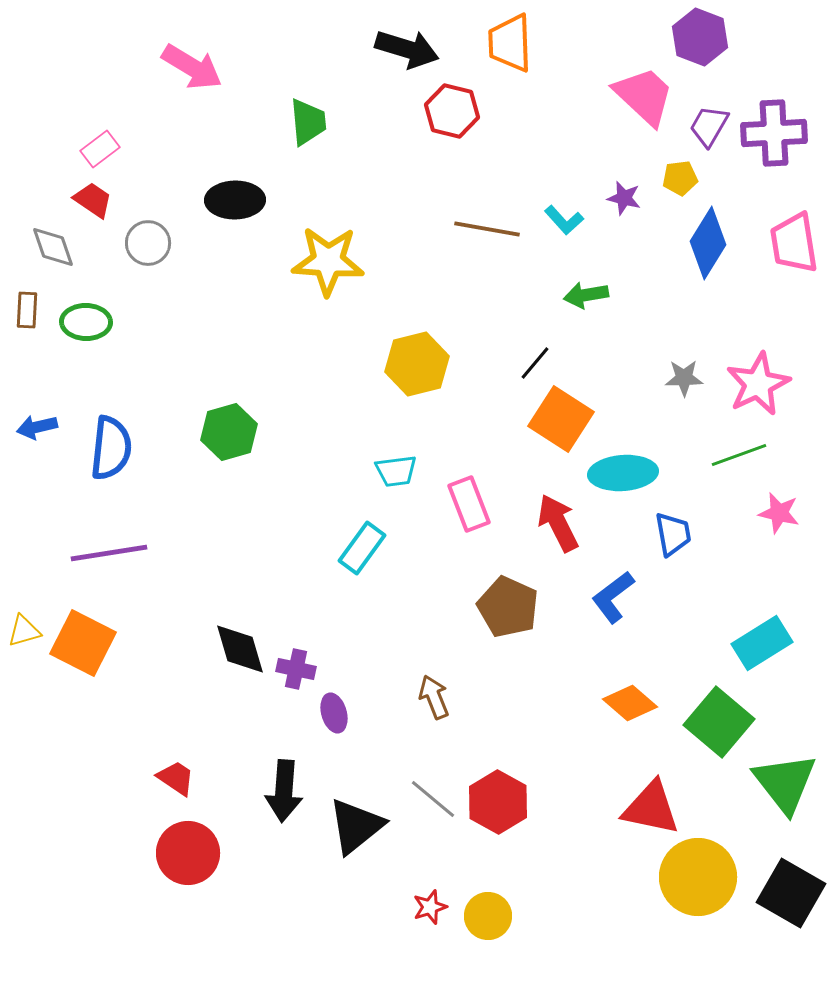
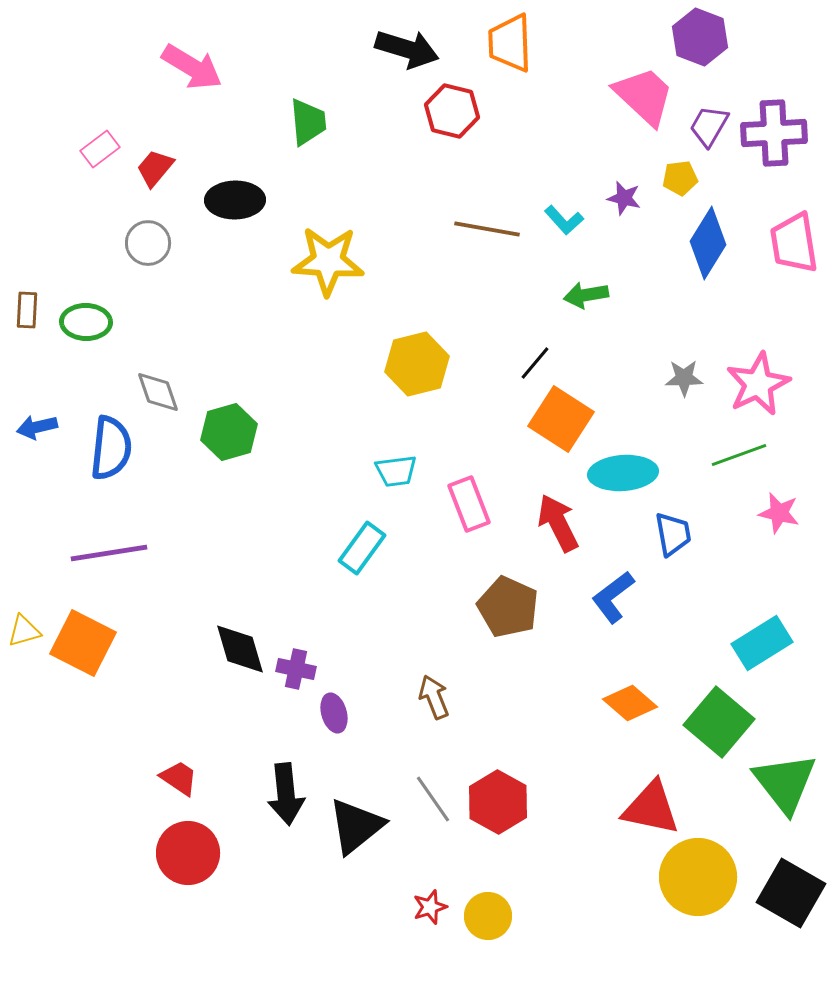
red trapezoid at (93, 200): moved 62 px right, 32 px up; rotated 84 degrees counterclockwise
gray diamond at (53, 247): moved 105 px right, 145 px down
red trapezoid at (176, 778): moved 3 px right
black arrow at (284, 791): moved 2 px right, 3 px down; rotated 10 degrees counterclockwise
gray line at (433, 799): rotated 15 degrees clockwise
